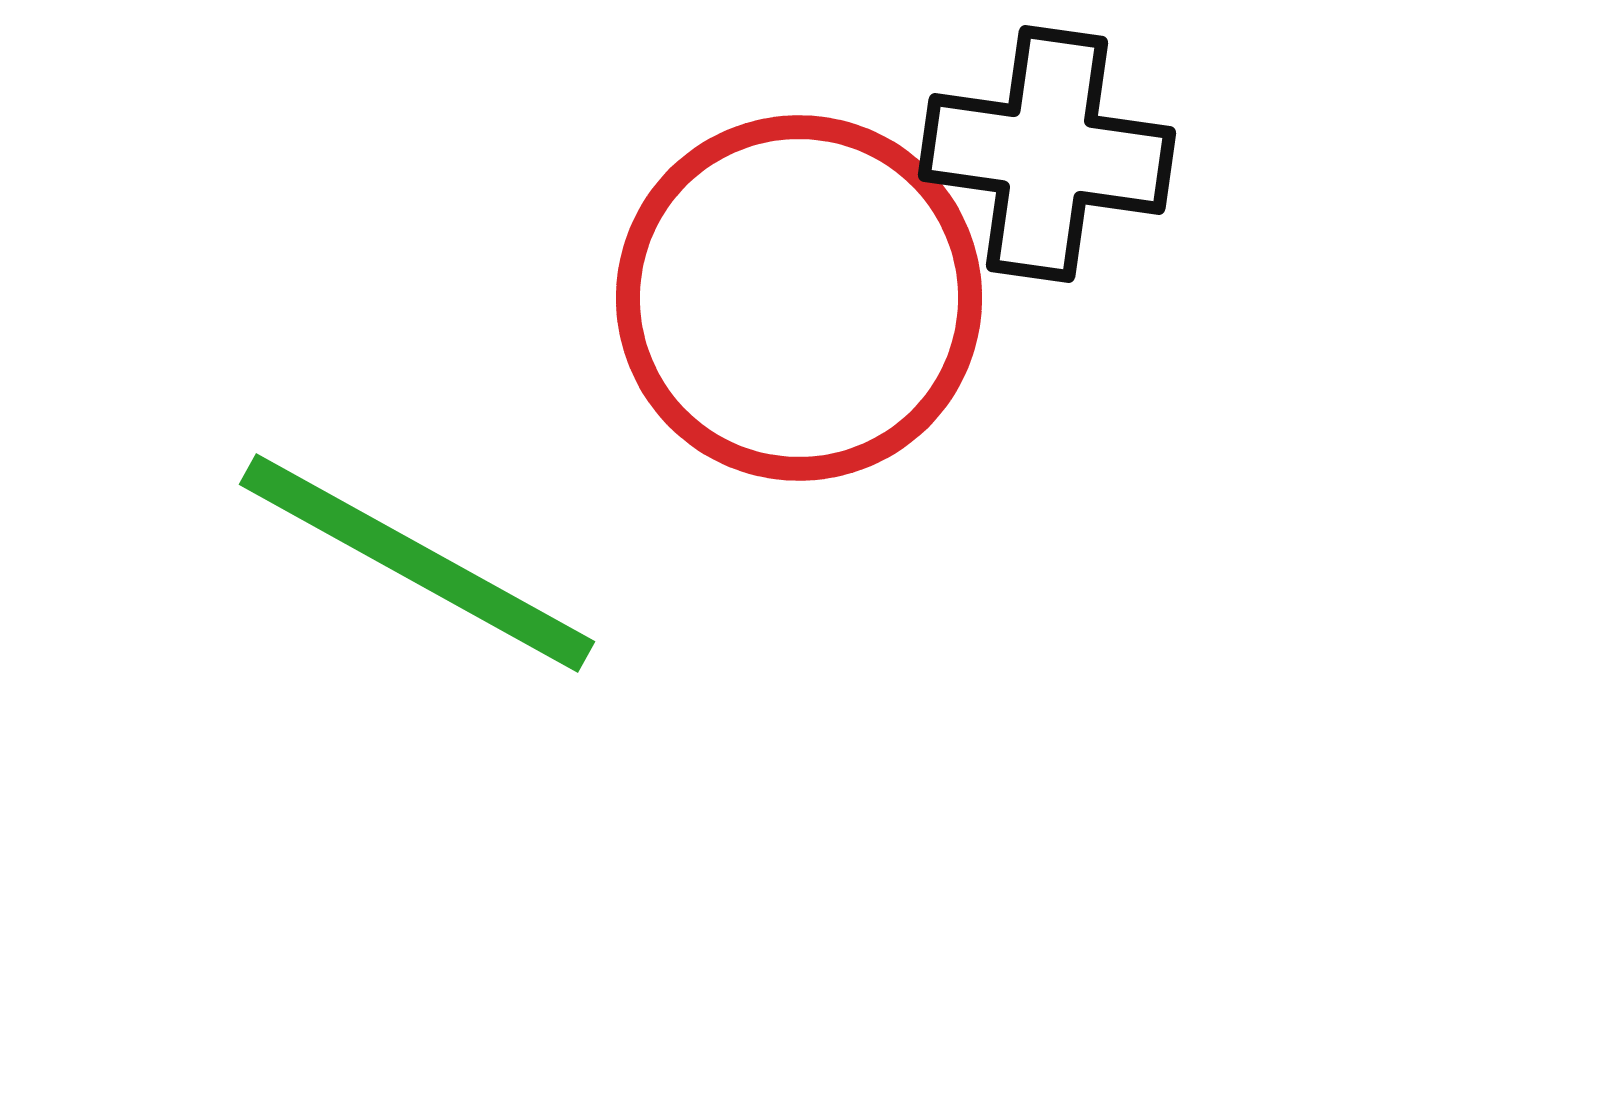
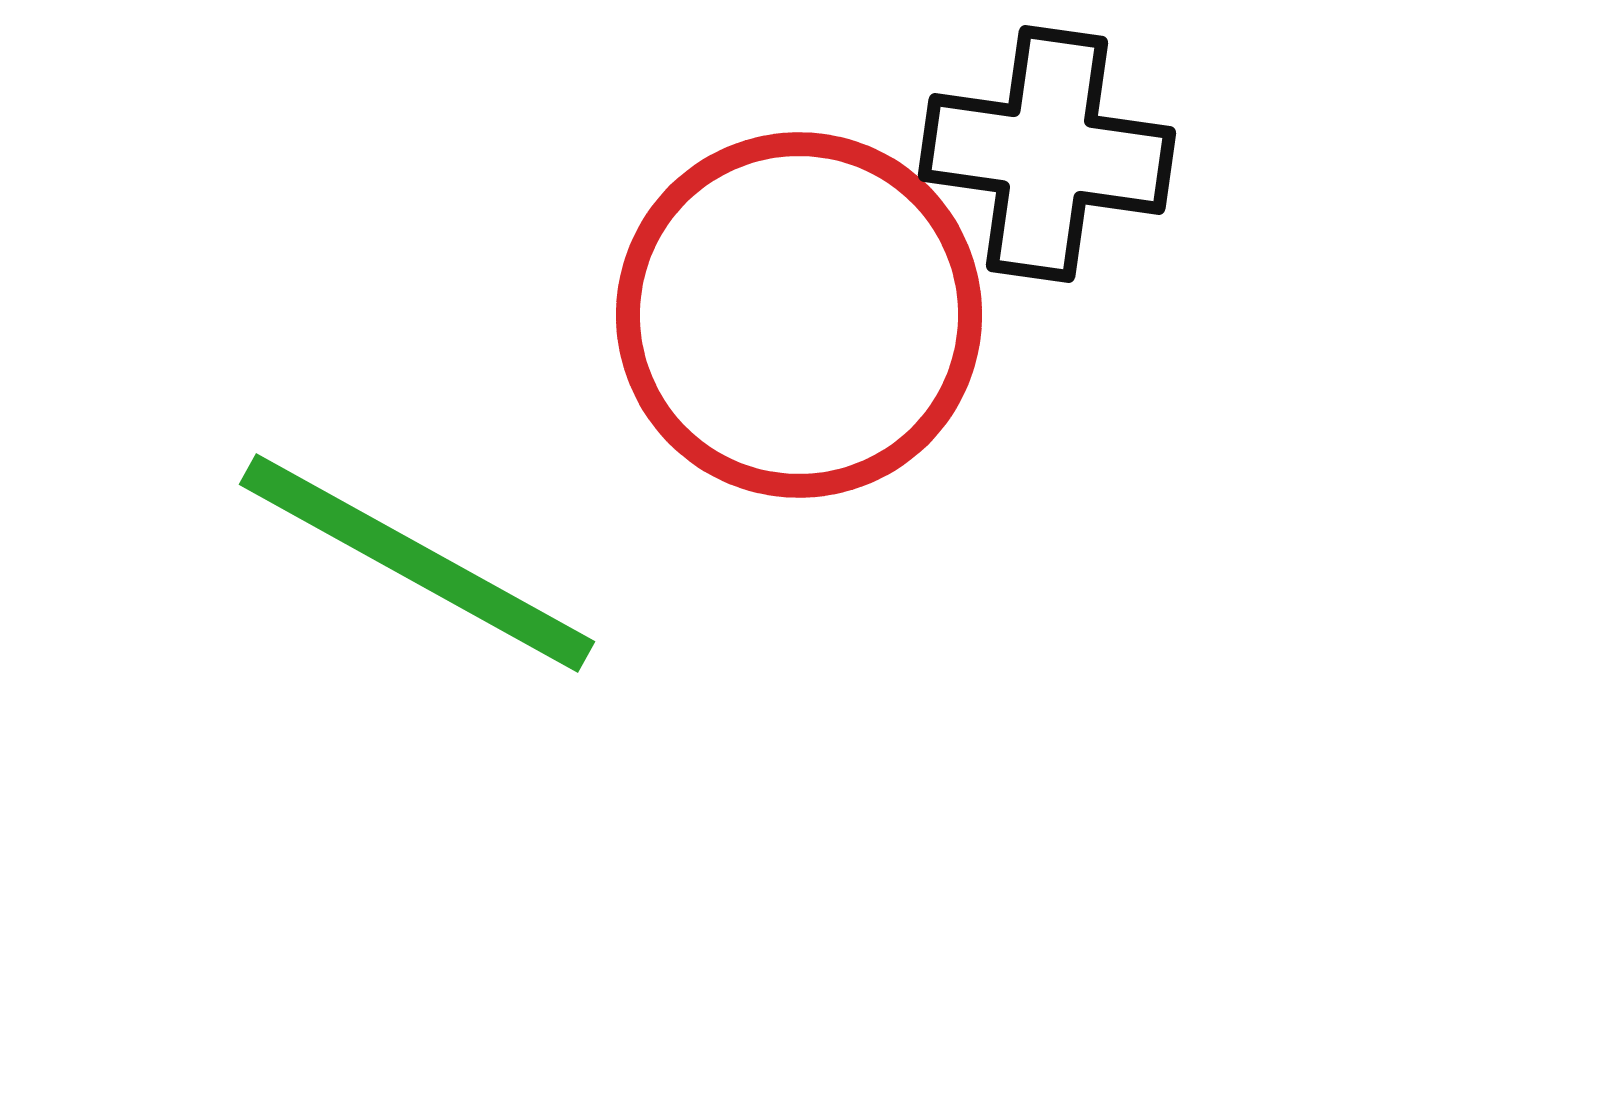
red circle: moved 17 px down
